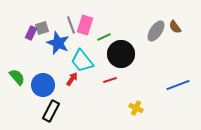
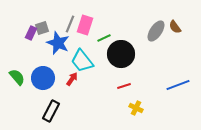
gray line: moved 1 px left, 1 px up; rotated 42 degrees clockwise
green line: moved 1 px down
red line: moved 14 px right, 6 px down
blue circle: moved 7 px up
